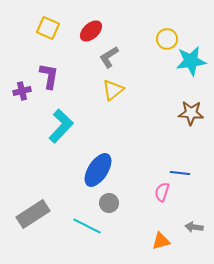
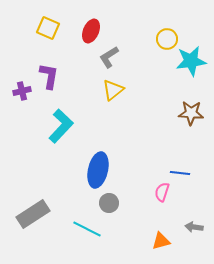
red ellipse: rotated 25 degrees counterclockwise
blue ellipse: rotated 20 degrees counterclockwise
cyan line: moved 3 px down
